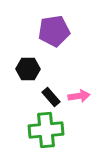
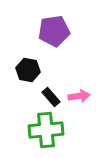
black hexagon: moved 1 px down; rotated 10 degrees clockwise
